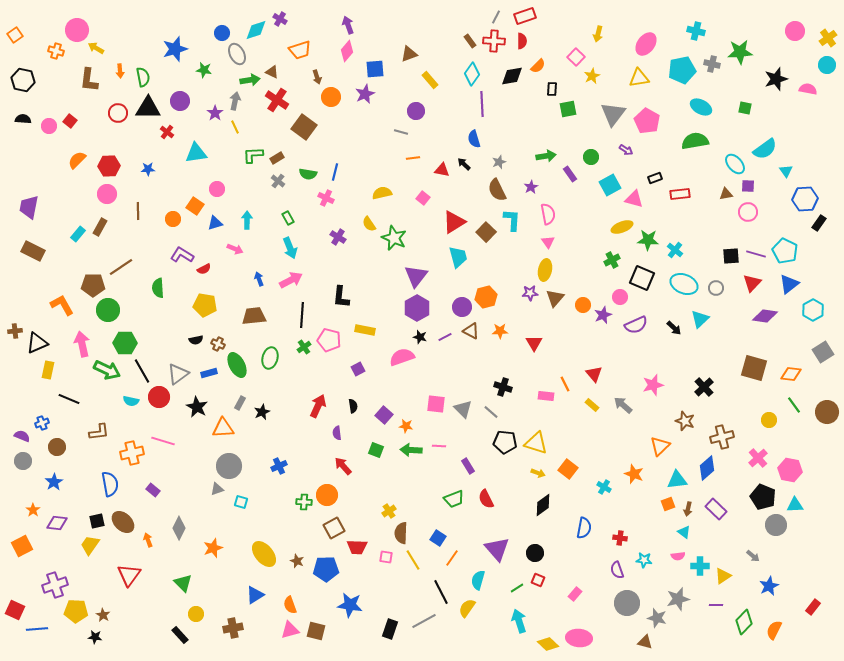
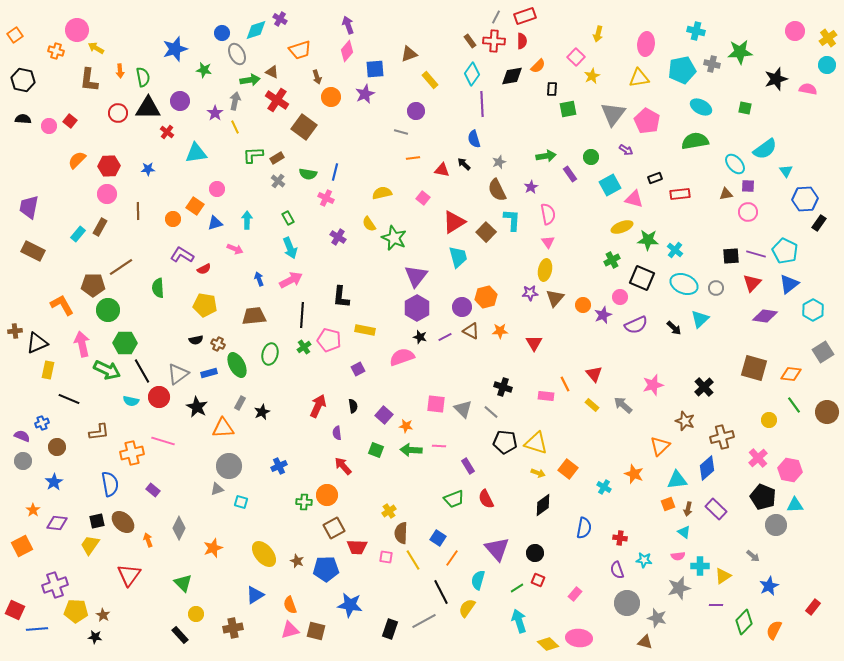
pink ellipse at (646, 44): rotated 30 degrees counterclockwise
green ellipse at (270, 358): moved 4 px up
gray star at (678, 599): moved 1 px right, 11 px up
